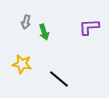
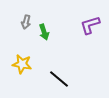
purple L-shape: moved 1 px right, 2 px up; rotated 15 degrees counterclockwise
